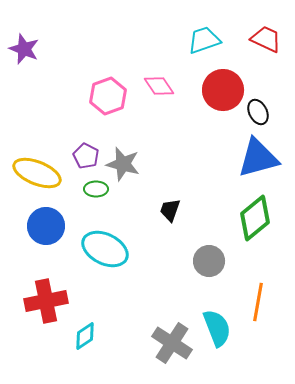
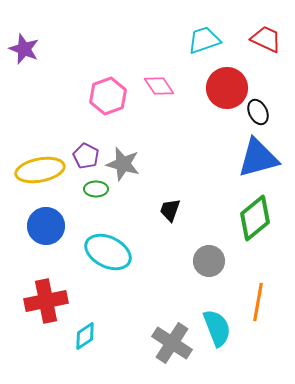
red circle: moved 4 px right, 2 px up
yellow ellipse: moved 3 px right, 3 px up; rotated 33 degrees counterclockwise
cyan ellipse: moved 3 px right, 3 px down
